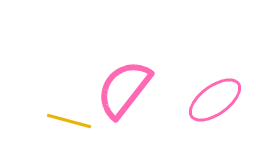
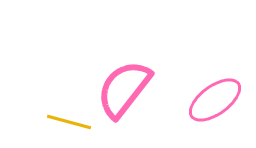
yellow line: moved 1 px down
